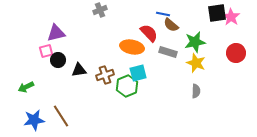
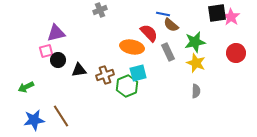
gray rectangle: rotated 48 degrees clockwise
